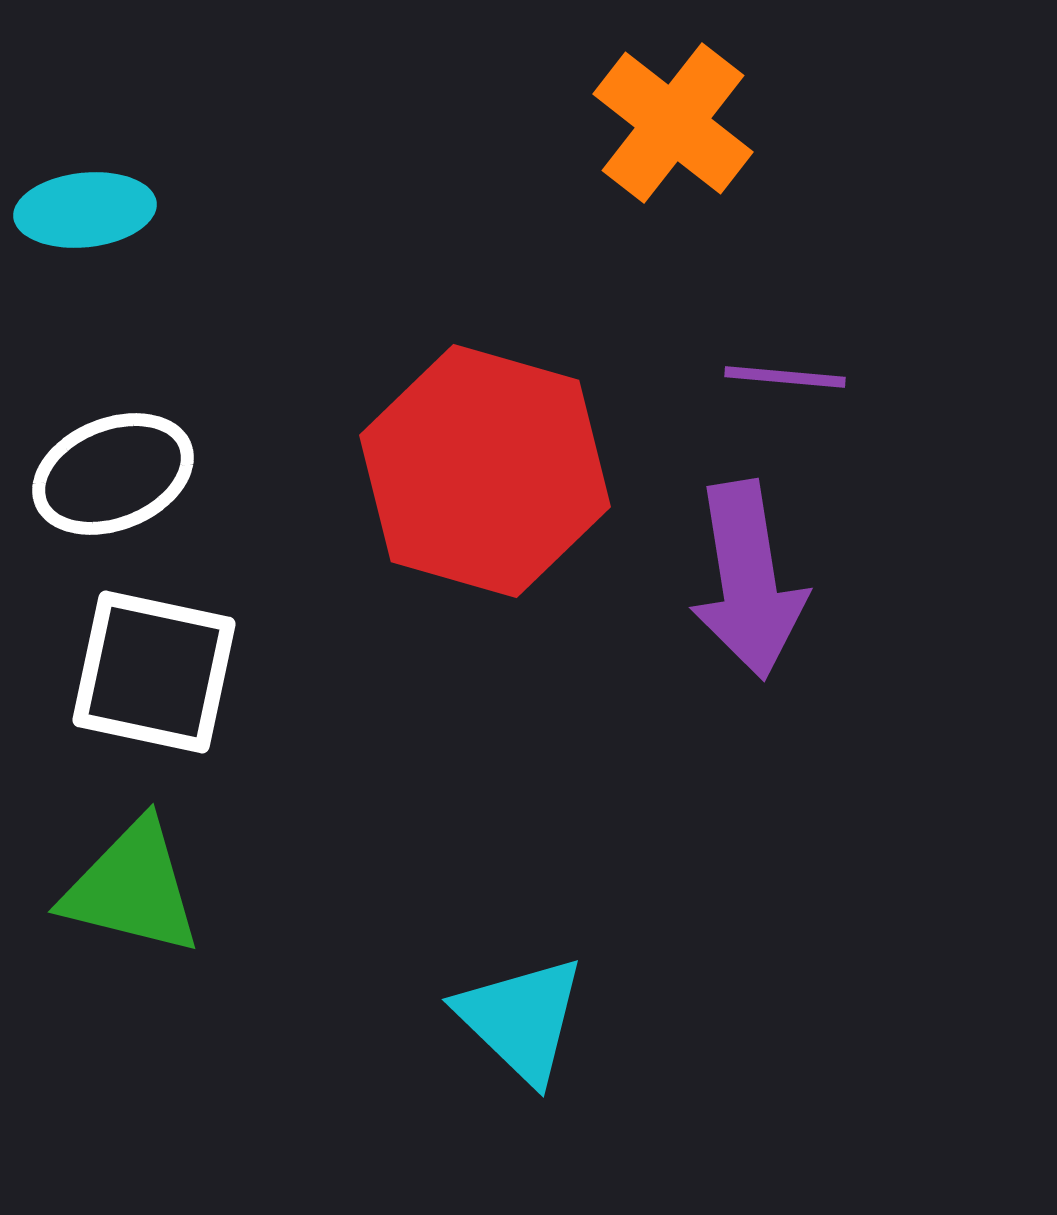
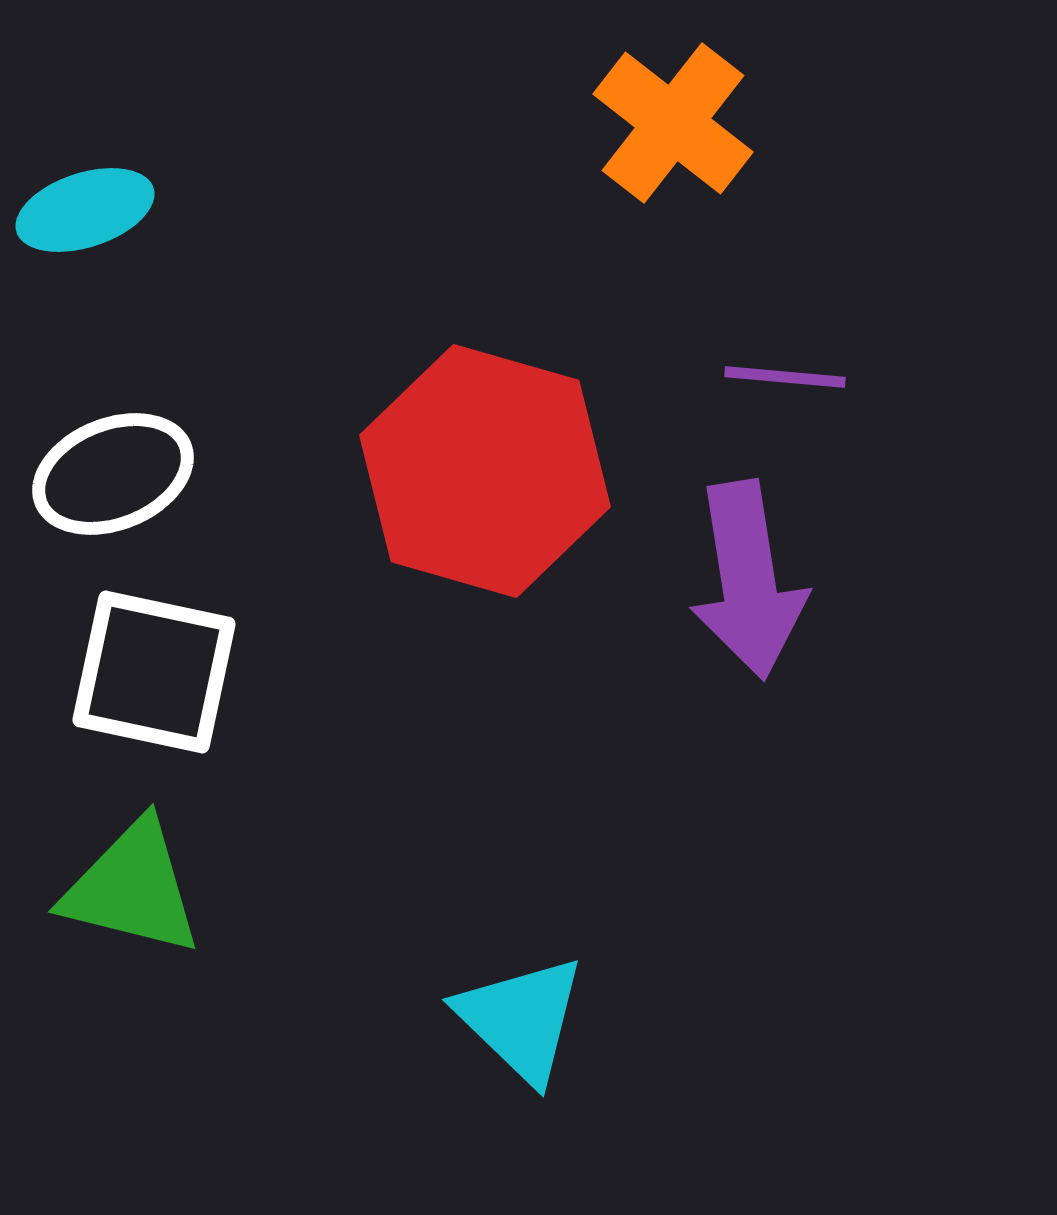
cyan ellipse: rotated 12 degrees counterclockwise
